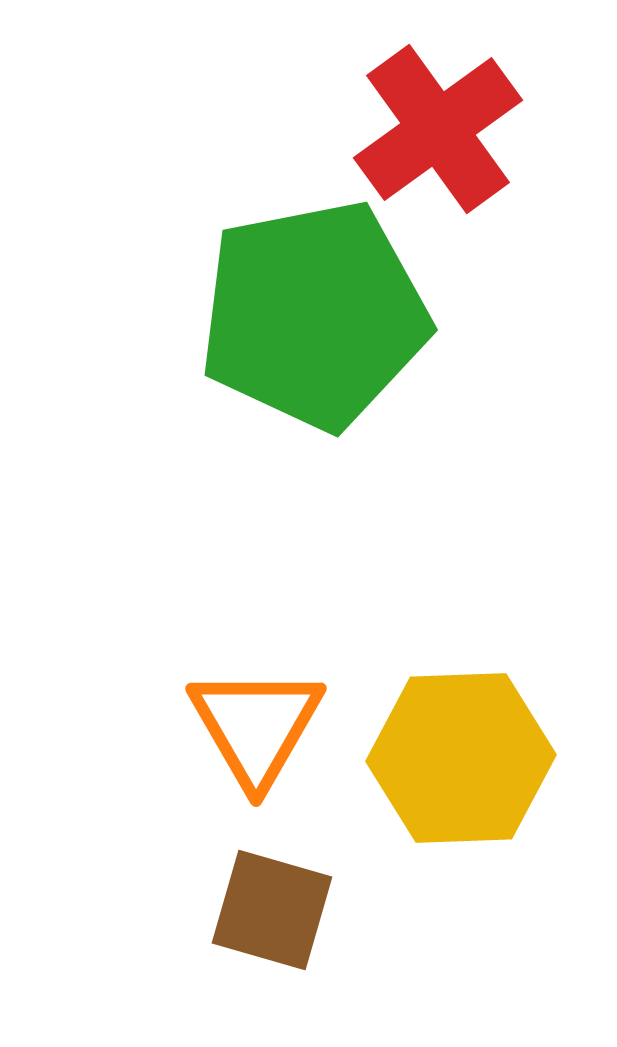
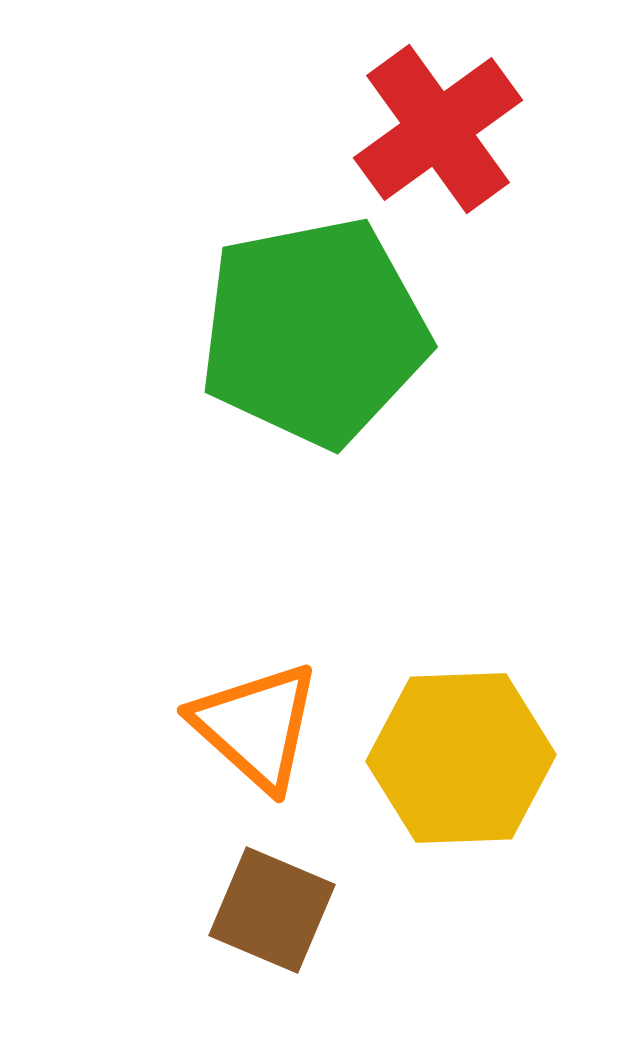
green pentagon: moved 17 px down
orange triangle: rotated 18 degrees counterclockwise
brown square: rotated 7 degrees clockwise
